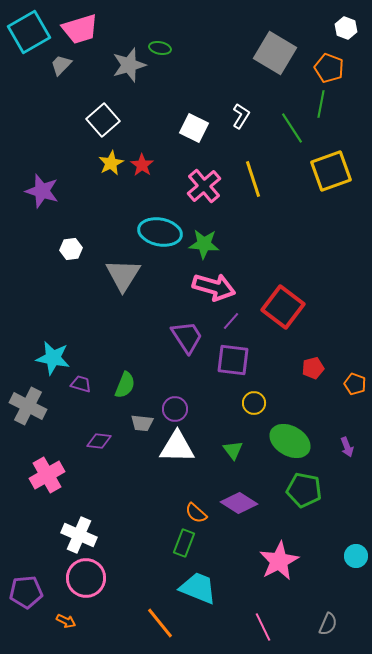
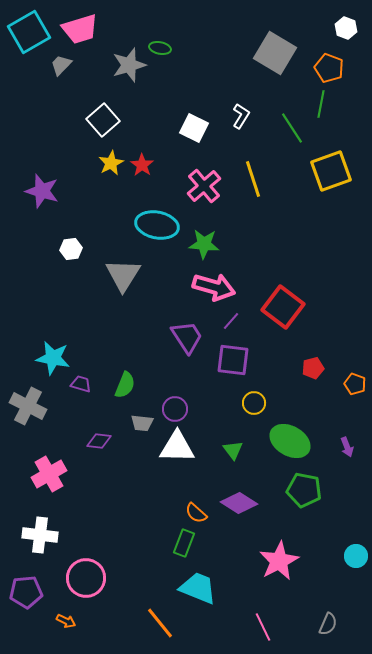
cyan ellipse at (160, 232): moved 3 px left, 7 px up
pink cross at (47, 475): moved 2 px right, 1 px up
white cross at (79, 535): moved 39 px left; rotated 16 degrees counterclockwise
